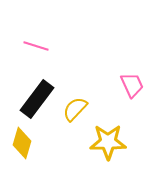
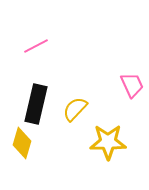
pink line: rotated 45 degrees counterclockwise
black rectangle: moved 1 px left, 5 px down; rotated 24 degrees counterclockwise
